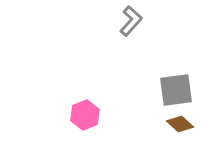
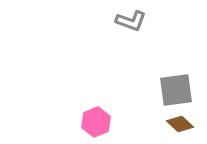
gray L-shape: rotated 68 degrees clockwise
pink hexagon: moved 11 px right, 7 px down
